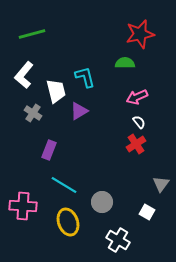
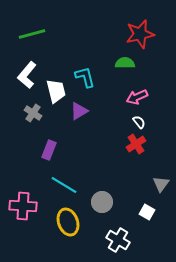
white L-shape: moved 3 px right
